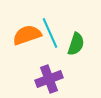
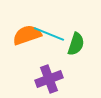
cyan line: moved 1 px left, 1 px down; rotated 44 degrees counterclockwise
